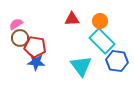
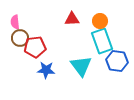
pink semicircle: moved 1 px left, 2 px up; rotated 64 degrees counterclockwise
cyan rectangle: rotated 25 degrees clockwise
red pentagon: rotated 15 degrees counterclockwise
blue star: moved 10 px right, 8 px down
